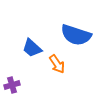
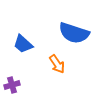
blue semicircle: moved 2 px left, 2 px up
blue trapezoid: moved 9 px left, 4 px up
